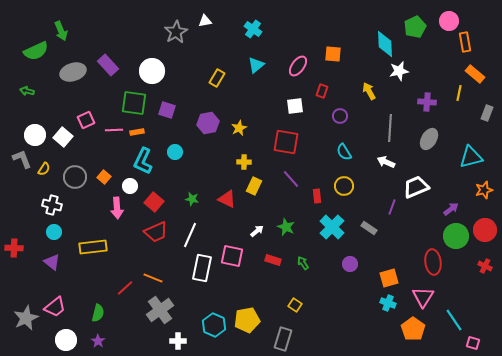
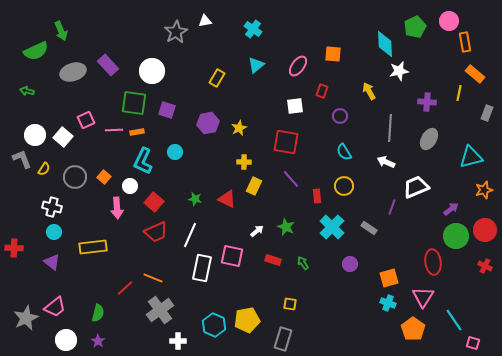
green star at (192, 199): moved 3 px right
white cross at (52, 205): moved 2 px down
yellow square at (295, 305): moved 5 px left, 1 px up; rotated 24 degrees counterclockwise
